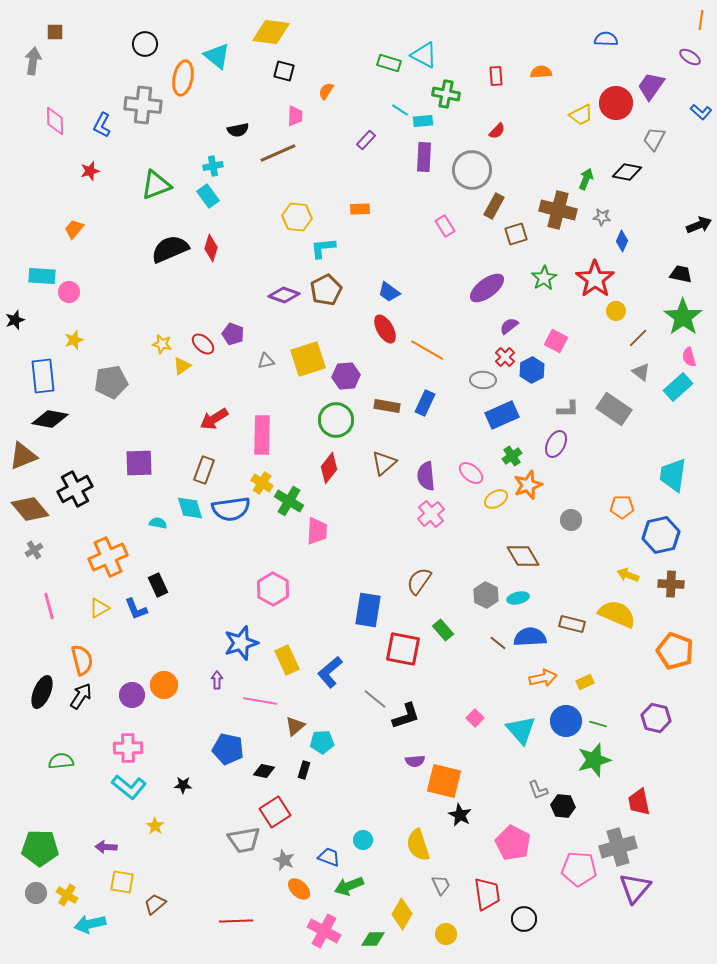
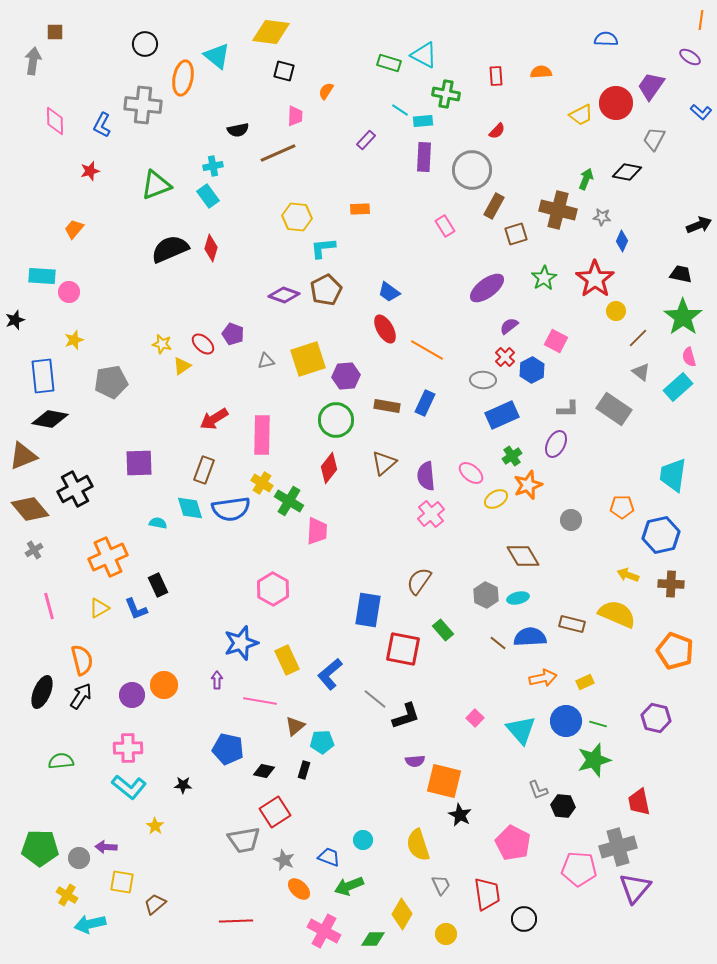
blue L-shape at (330, 672): moved 2 px down
gray circle at (36, 893): moved 43 px right, 35 px up
